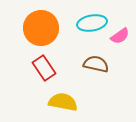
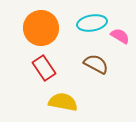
pink semicircle: rotated 114 degrees counterclockwise
brown semicircle: rotated 15 degrees clockwise
